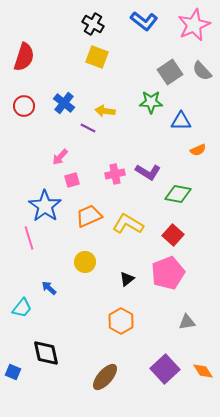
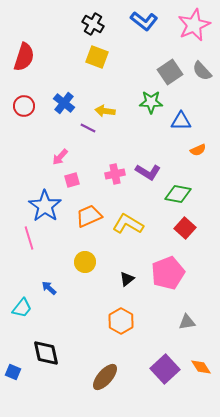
red square: moved 12 px right, 7 px up
orange diamond: moved 2 px left, 4 px up
